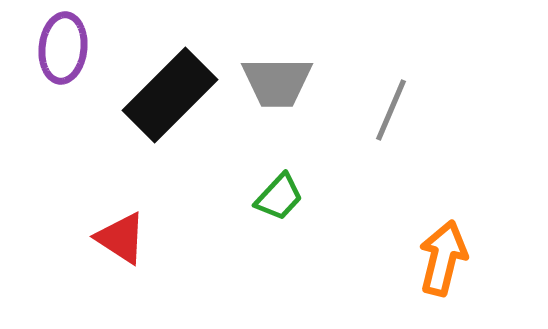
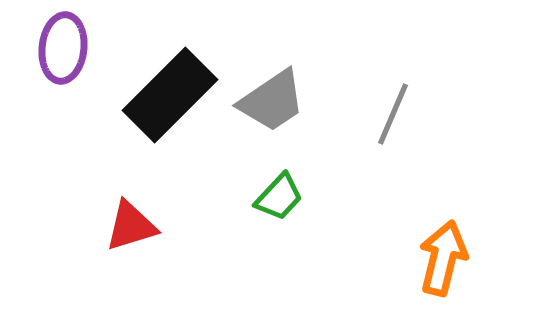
gray trapezoid: moved 5 px left, 19 px down; rotated 34 degrees counterclockwise
gray line: moved 2 px right, 4 px down
red triangle: moved 10 px right, 12 px up; rotated 50 degrees counterclockwise
